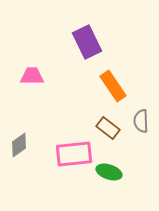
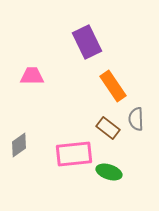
gray semicircle: moved 5 px left, 2 px up
